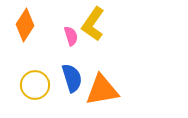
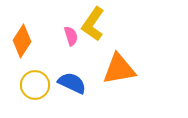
orange diamond: moved 3 px left, 16 px down
blue semicircle: moved 5 px down; rotated 48 degrees counterclockwise
orange triangle: moved 17 px right, 21 px up
